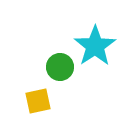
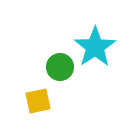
cyan star: moved 1 px down
